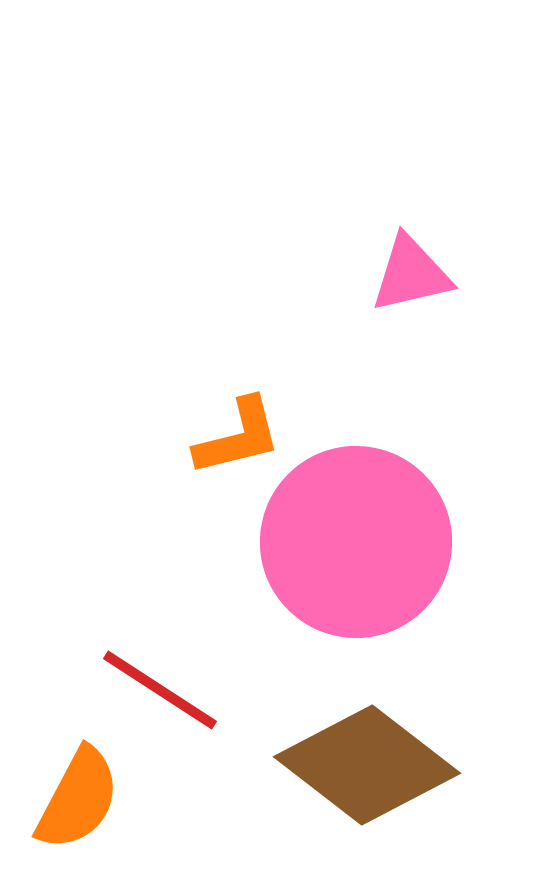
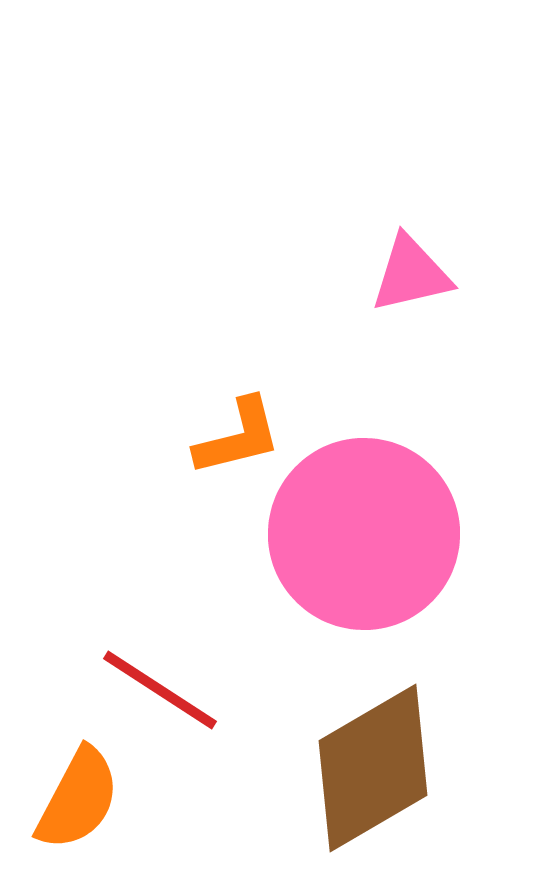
pink circle: moved 8 px right, 8 px up
brown diamond: moved 6 px right, 3 px down; rotated 68 degrees counterclockwise
